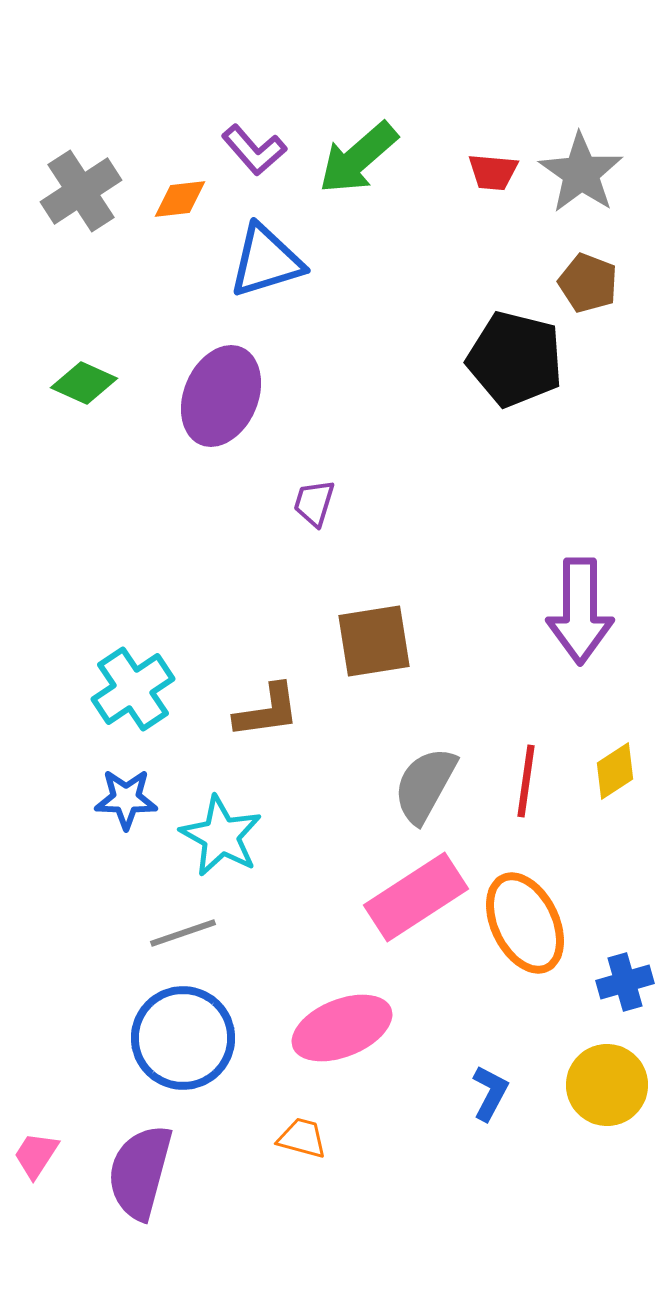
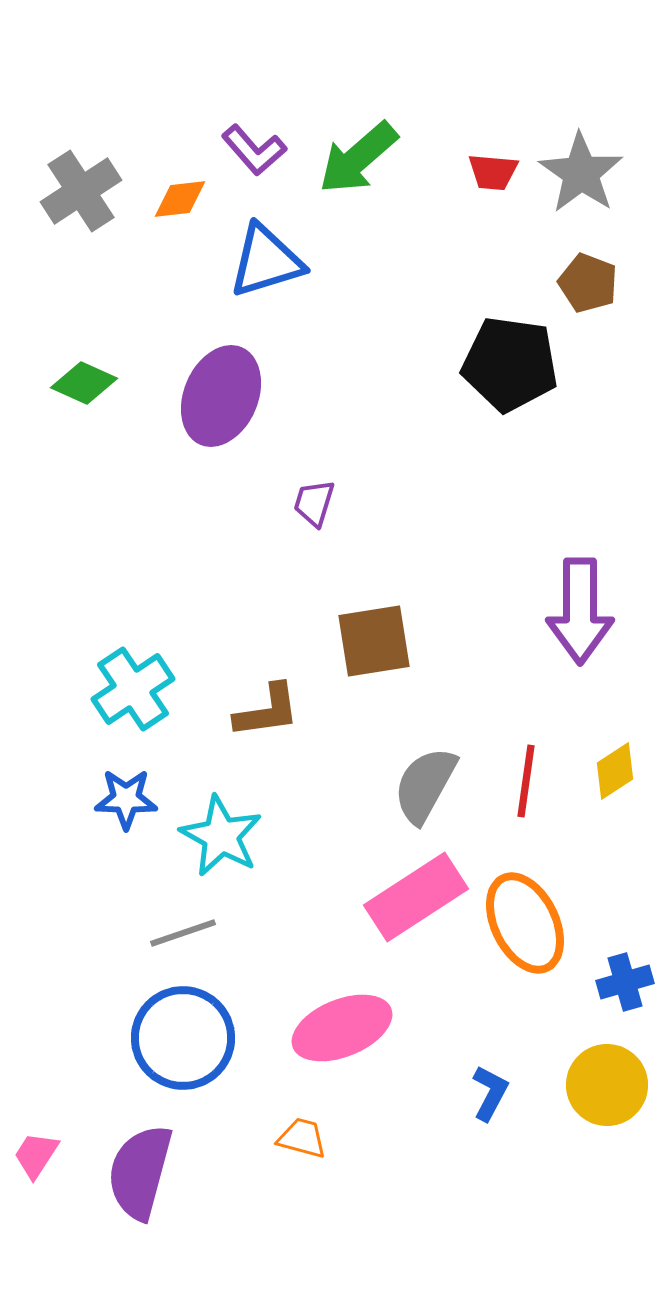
black pentagon: moved 5 px left, 5 px down; rotated 6 degrees counterclockwise
